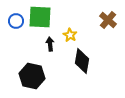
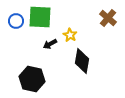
brown cross: moved 2 px up
black arrow: rotated 112 degrees counterclockwise
black hexagon: moved 3 px down
